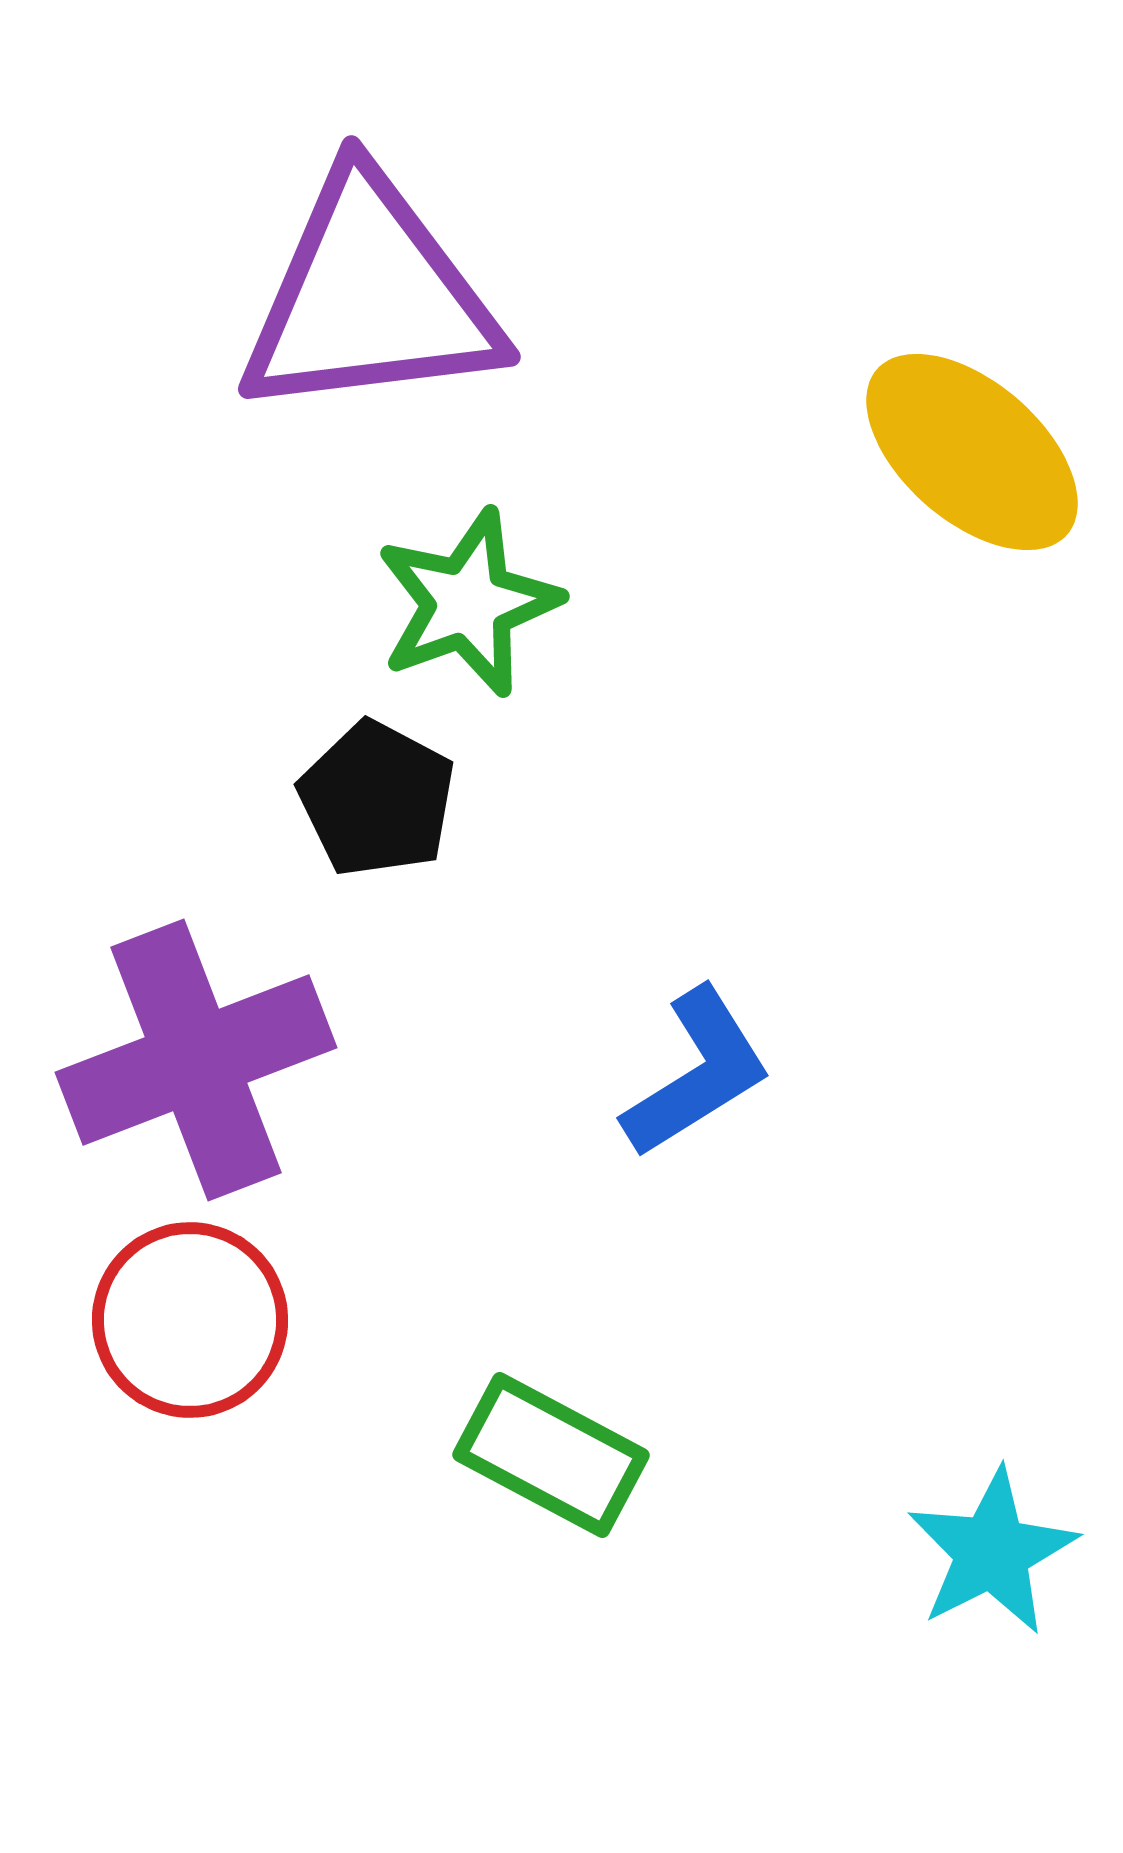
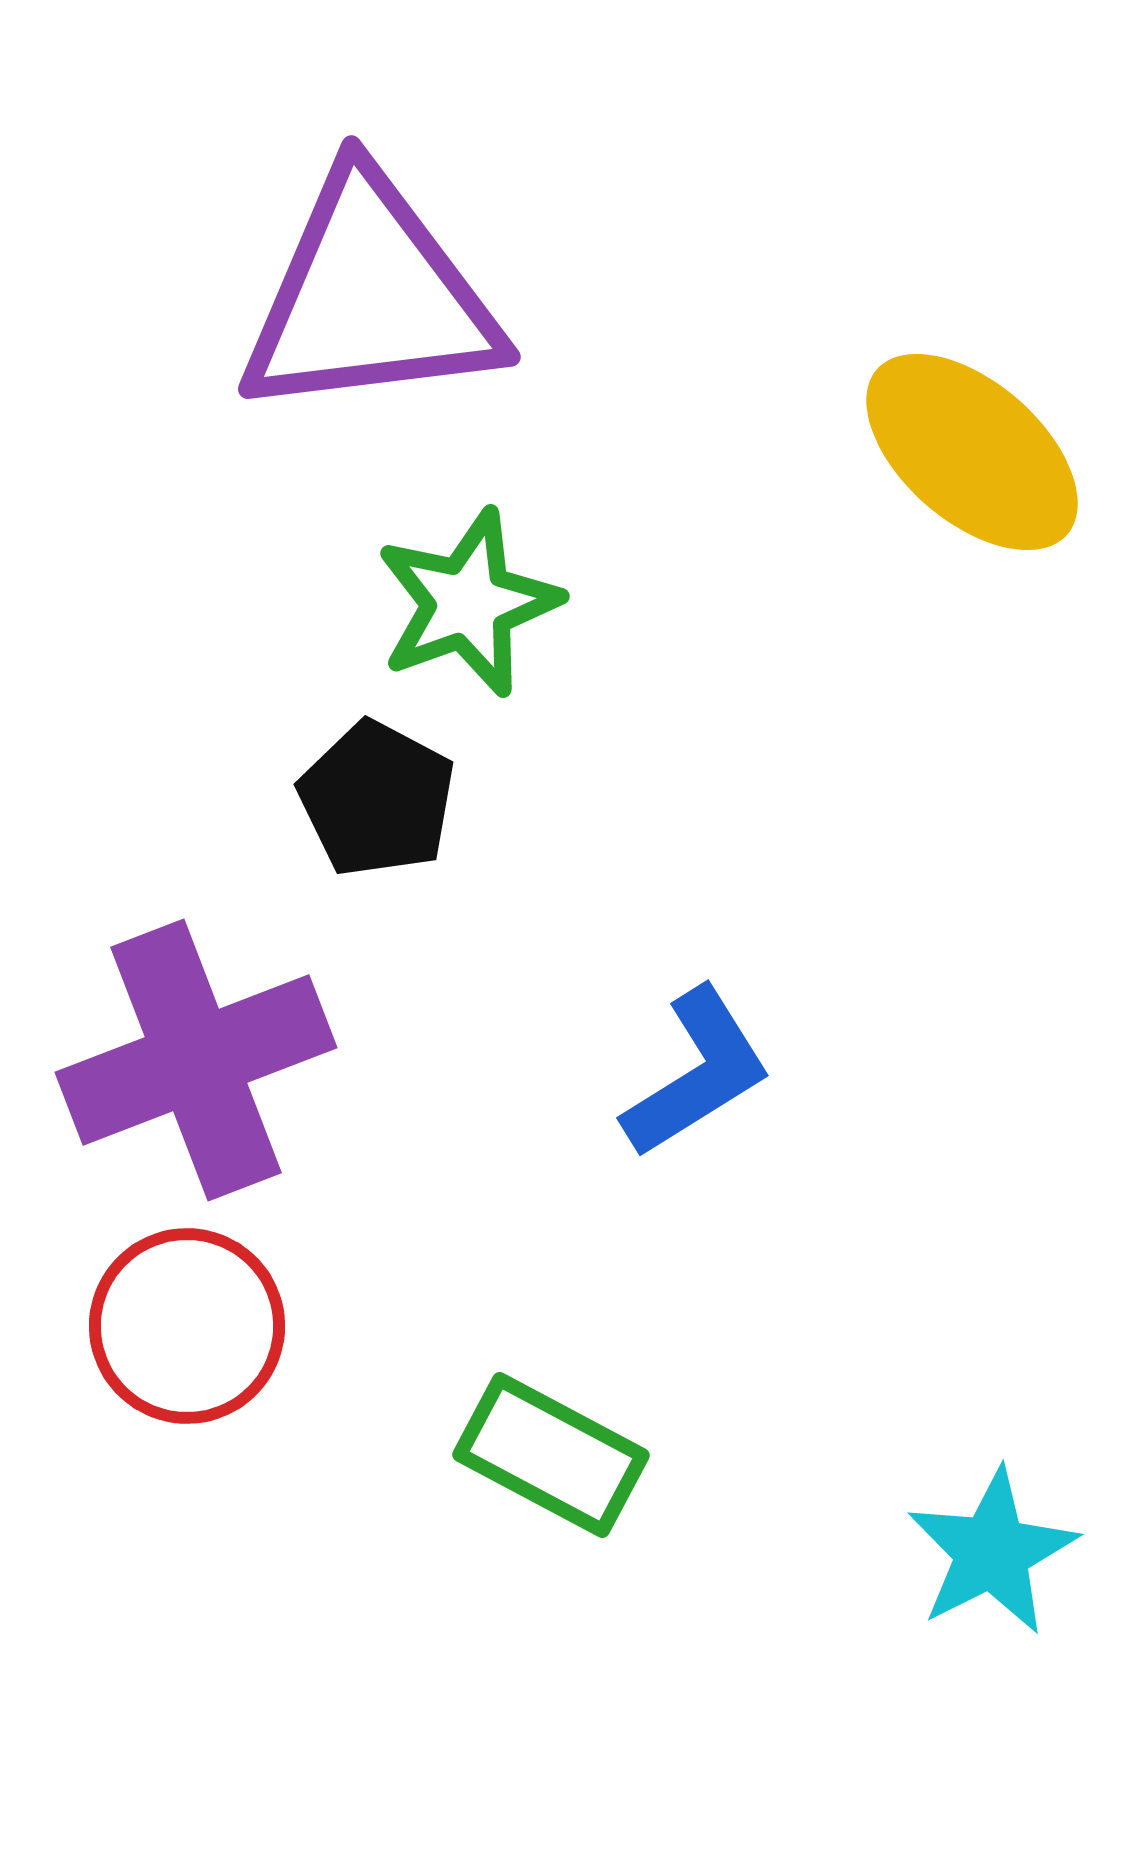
red circle: moved 3 px left, 6 px down
